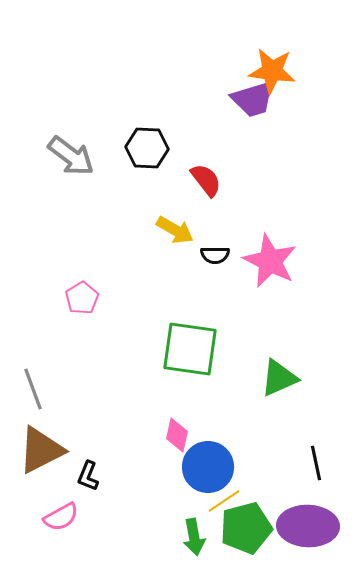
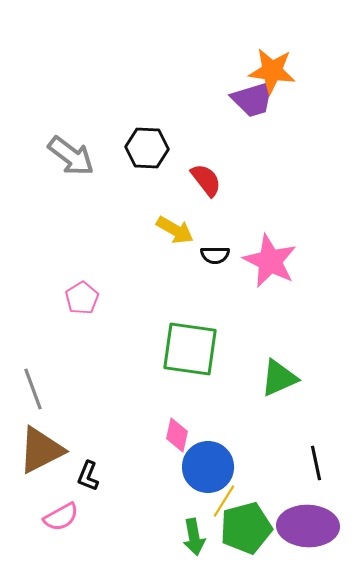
yellow line: rotated 24 degrees counterclockwise
